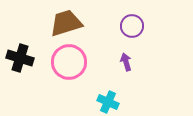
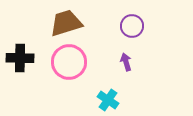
black cross: rotated 16 degrees counterclockwise
cyan cross: moved 2 px up; rotated 10 degrees clockwise
